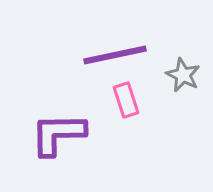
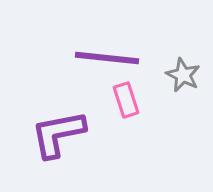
purple line: moved 8 px left, 3 px down; rotated 18 degrees clockwise
purple L-shape: rotated 10 degrees counterclockwise
